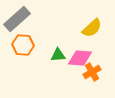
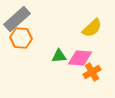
orange hexagon: moved 2 px left, 7 px up
green triangle: moved 1 px right, 1 px down
